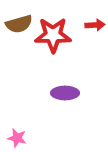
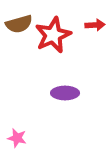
red star: rotated 24 degrees counterclockwise
